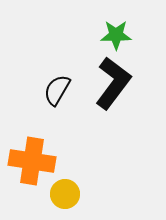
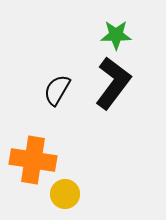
orange cross: moved 1 px right, 1 px up
